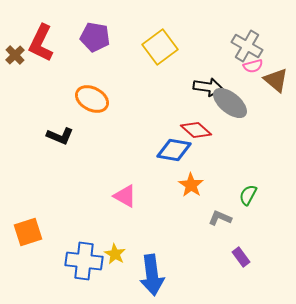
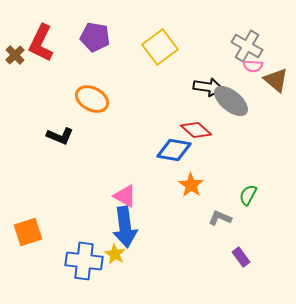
pink semicircle: rotated 18 degrees clockwise
gray ellipse: moved 1 px right, 2 px up
blue arrow: moved 27 px left, 48 px up
